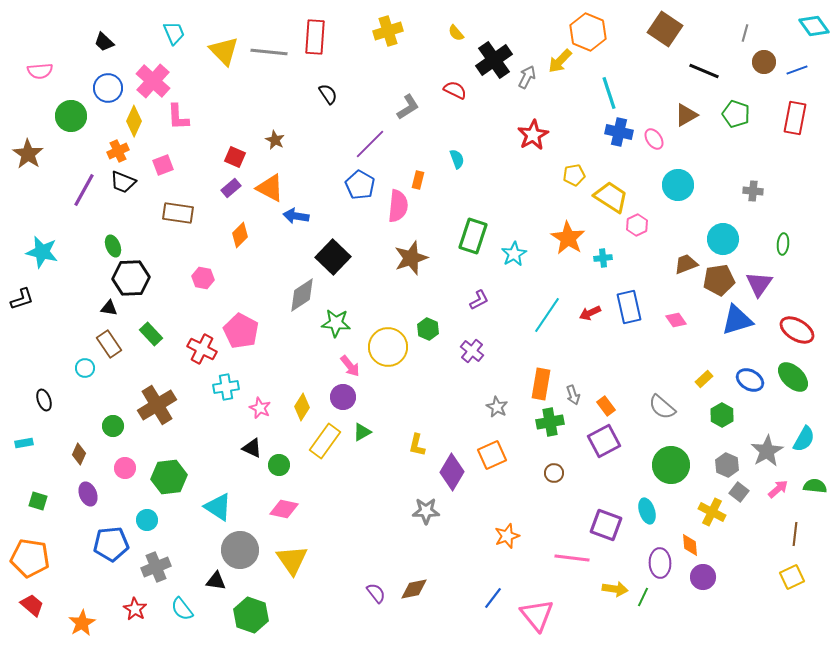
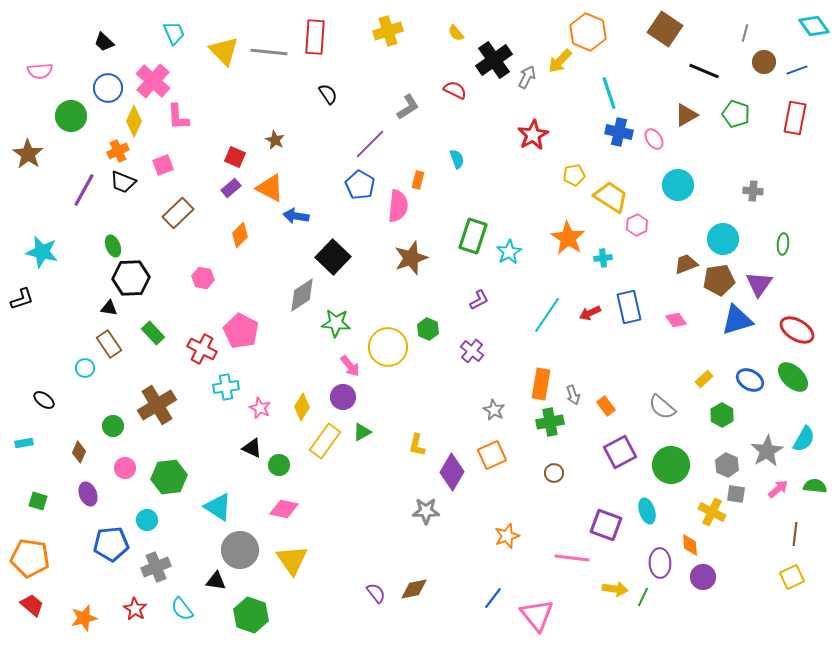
brown rectangle at (178, 213): rotated 52 degrees counterclockwise
cyan star at (514, 254): moved 5 px left, 2 px up
green rectangle at (151, 334): moved 2 px right, 1 px up
black ellipse at (44, 400): rotated 35 degrees counterclockwise
gray star at (497, 407): moved 3 px left, 3 px down
purple square at (604, 441): moved 16 px right, 11 px down
brown diamond at (79, 454): moved 2 px up
gray square at (739, 492): moved 3 px left, 2 px down; rotated 30 degrees counterclockwise
orange star at (82, 623): moved 2 px right, 5 px up; rotated 16 degrees clockwise
